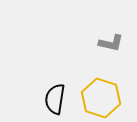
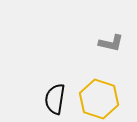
yellow hexagon: moved 2 px left, 1 px down
